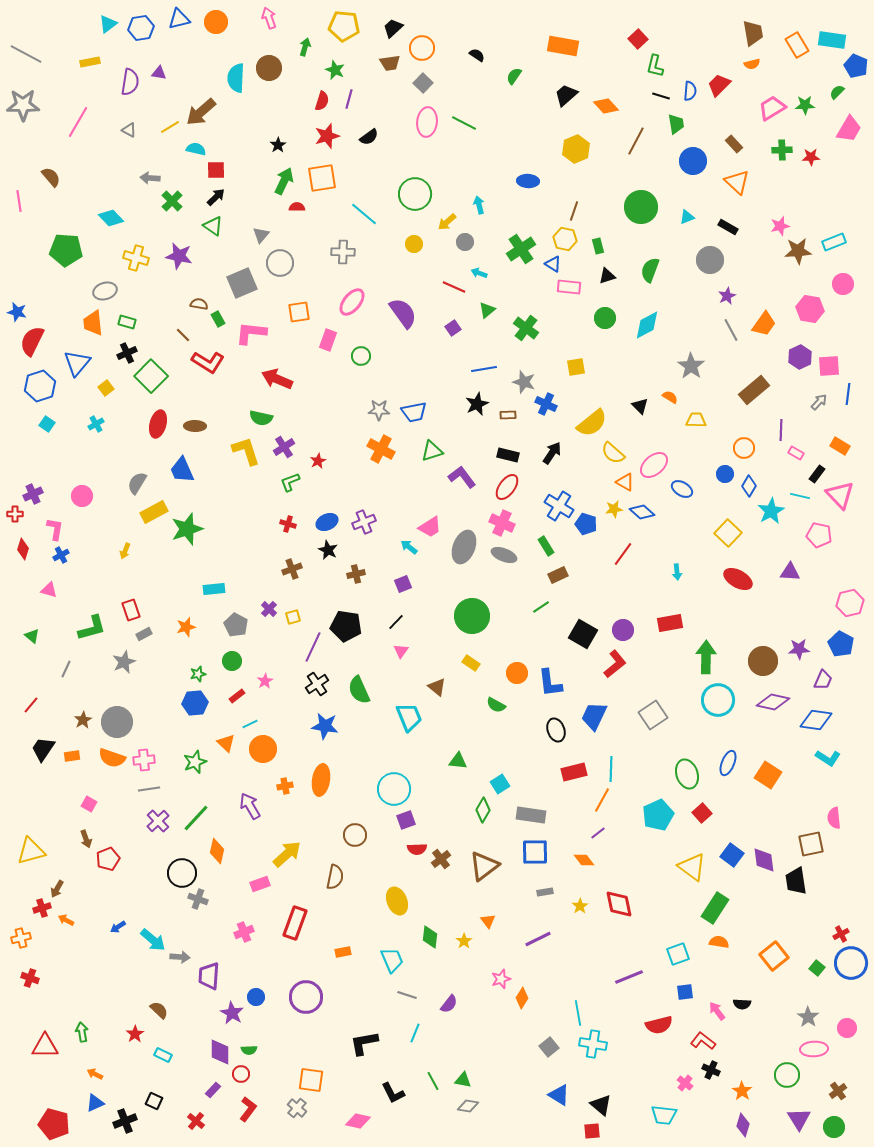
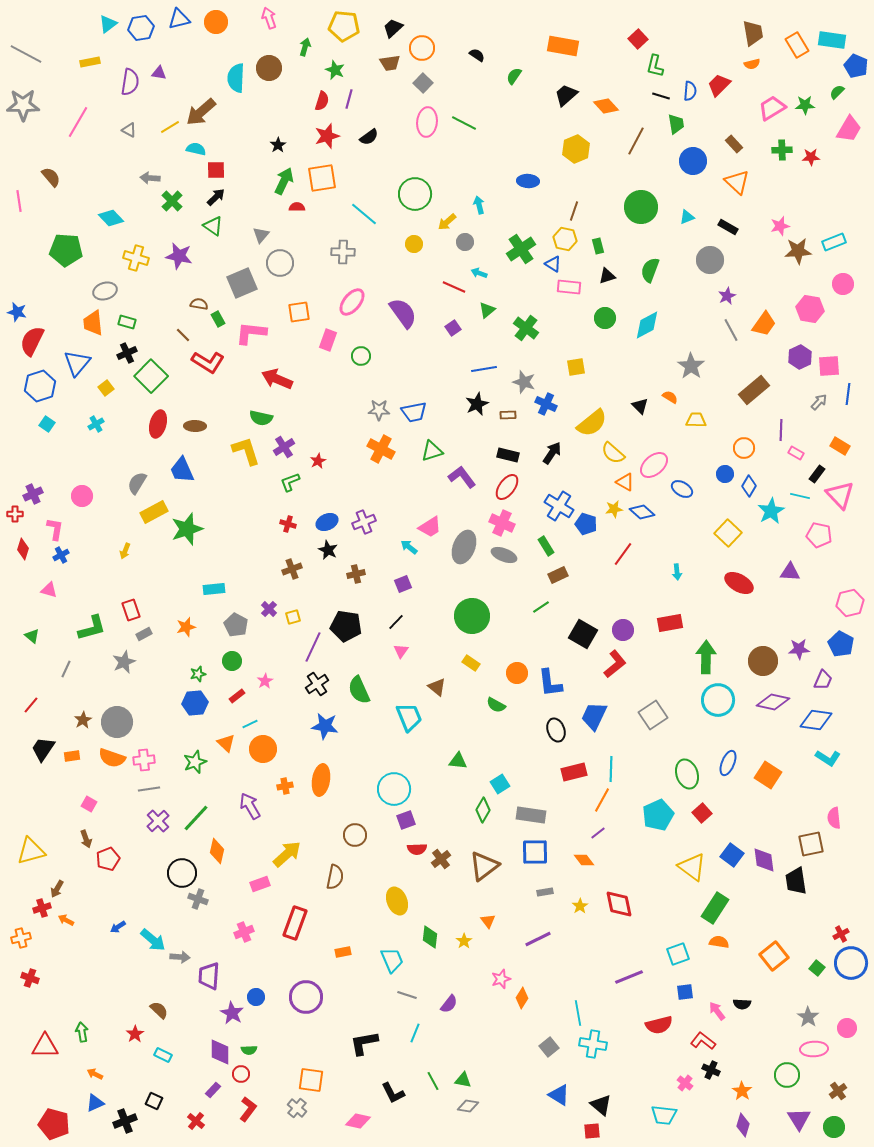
red ellipse at (738, 579): moved 1 px right, 4 px down
